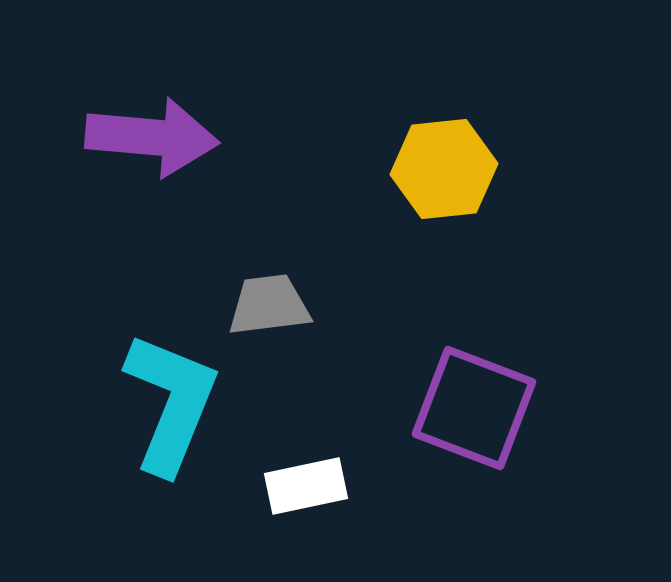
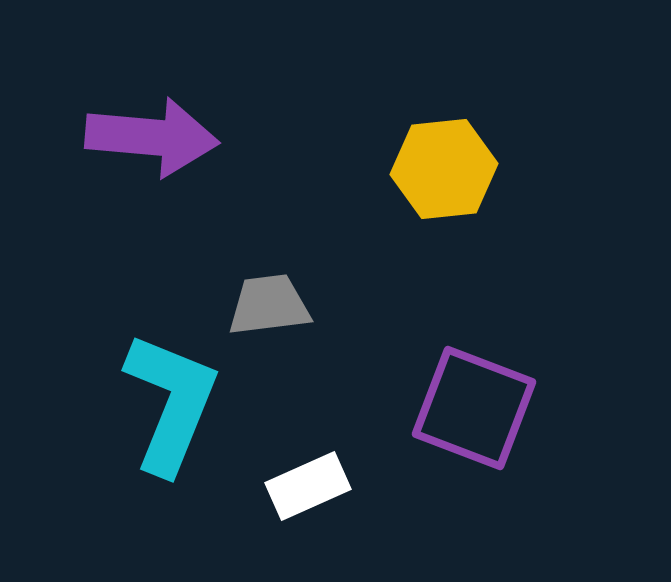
white rectangle: moved 2 px right; rotated 12 degrees counterclockwise
